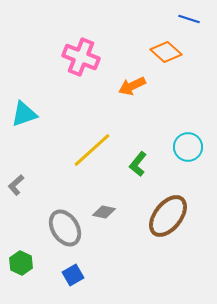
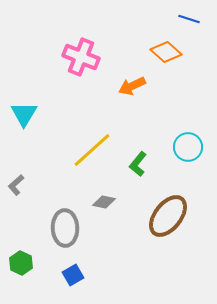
cyan triangle: rotated 40 degrees counterclockwise
gray diamond: moved 10 px up
gray ellipse: rotated 30 degrees clockwise
